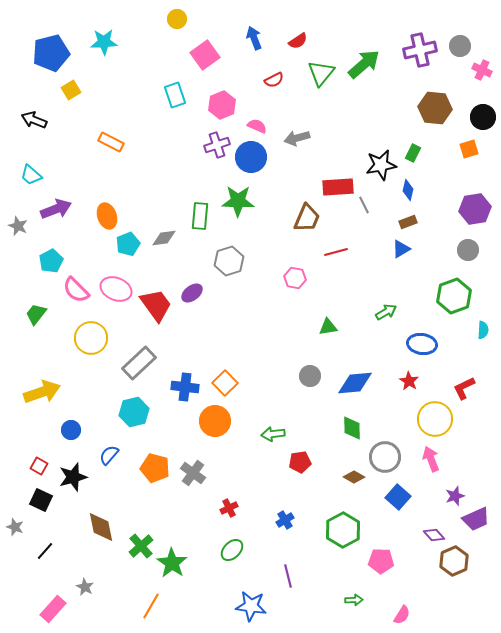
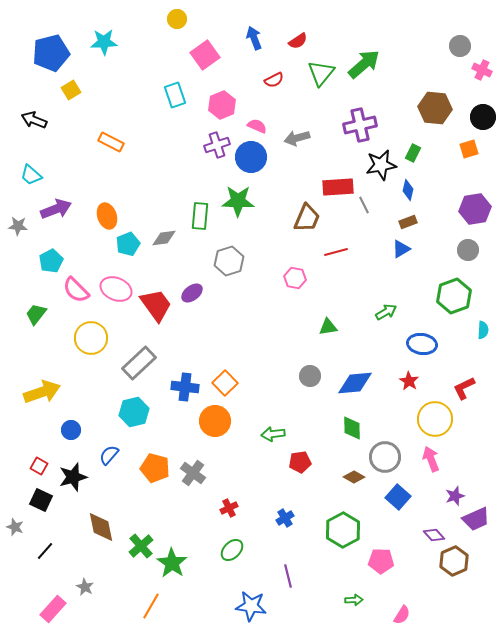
purple cross at (420, 50): moved 60 px left, 75 px down
gray star at (18, 226): rotated 18 degrees counterclockwise
blue cross at (285, 520): moved 2 px up
